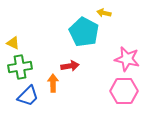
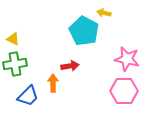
cyan pentagon: moved 1 px up
yellow triangle: moved 4 px up
green cross: moved 5 px left, 3 px up
